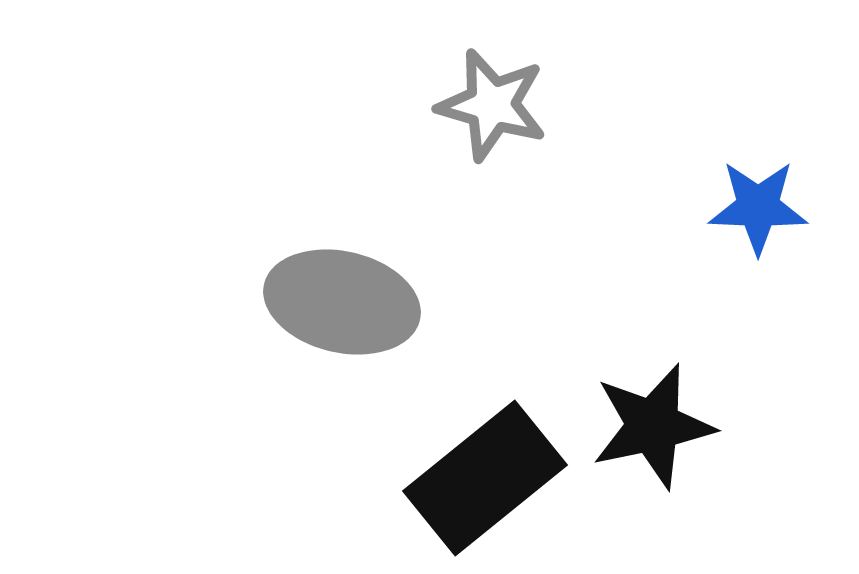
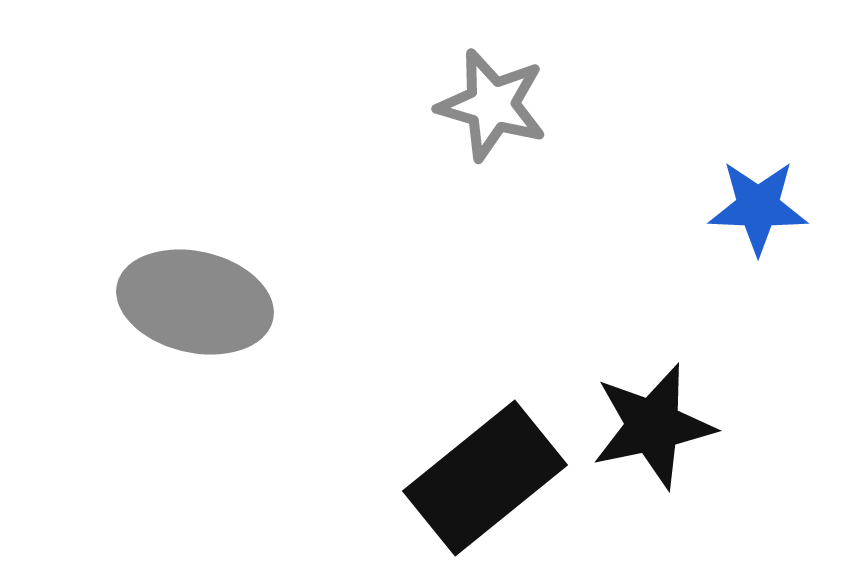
gray ellipse: moved 147 px left
